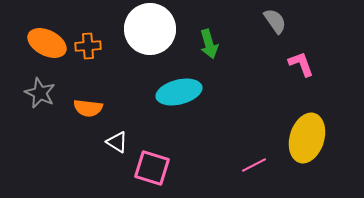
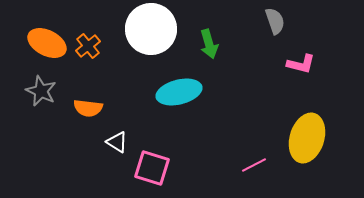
gray semicircle: rotated 16 degrees clockwise
white circle: moved 1 px right
orange cross: rotated 35 degrees counterclockwise
pink L-shape: rotated 124 degrees clockwise
gray star: moved 1 px right, 2 px up
